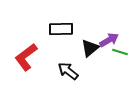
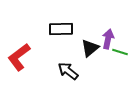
purple arrow: moved 1 px left, 1 px up; rotated 48 degrees counterclockwise
red L-shape: moved 7 px left
